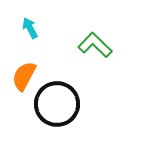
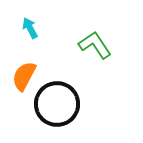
green L-shape: rotated 12 degrees clockwise
